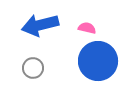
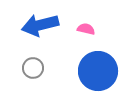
pink semicircle: moved 1 px left, 1 px down
blue circle: moved 10 px down
